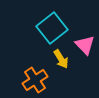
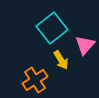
pink triangle: rotated 25 degrees clockwise
yellow arrow: moved 1 px down
